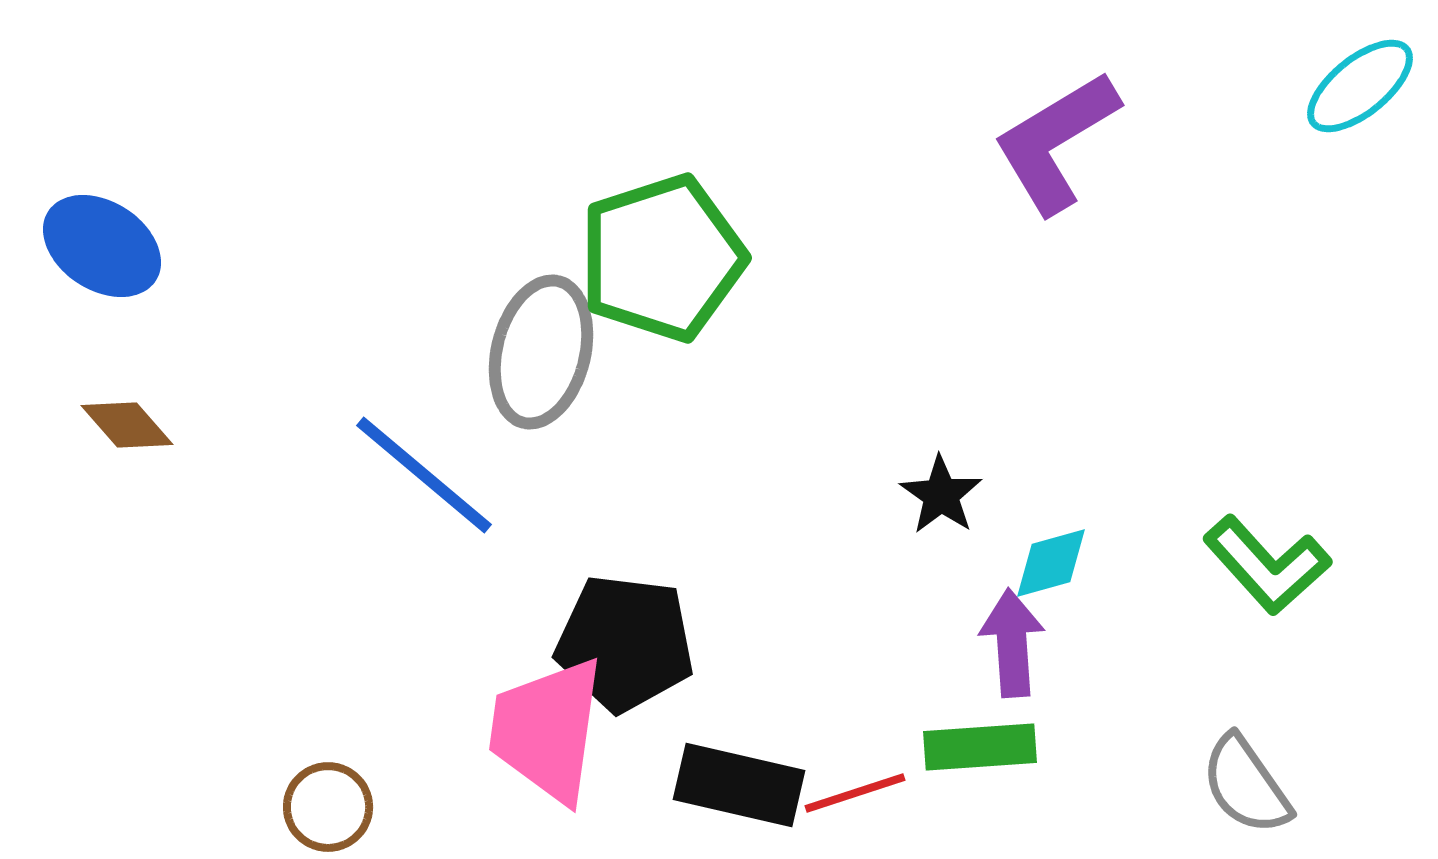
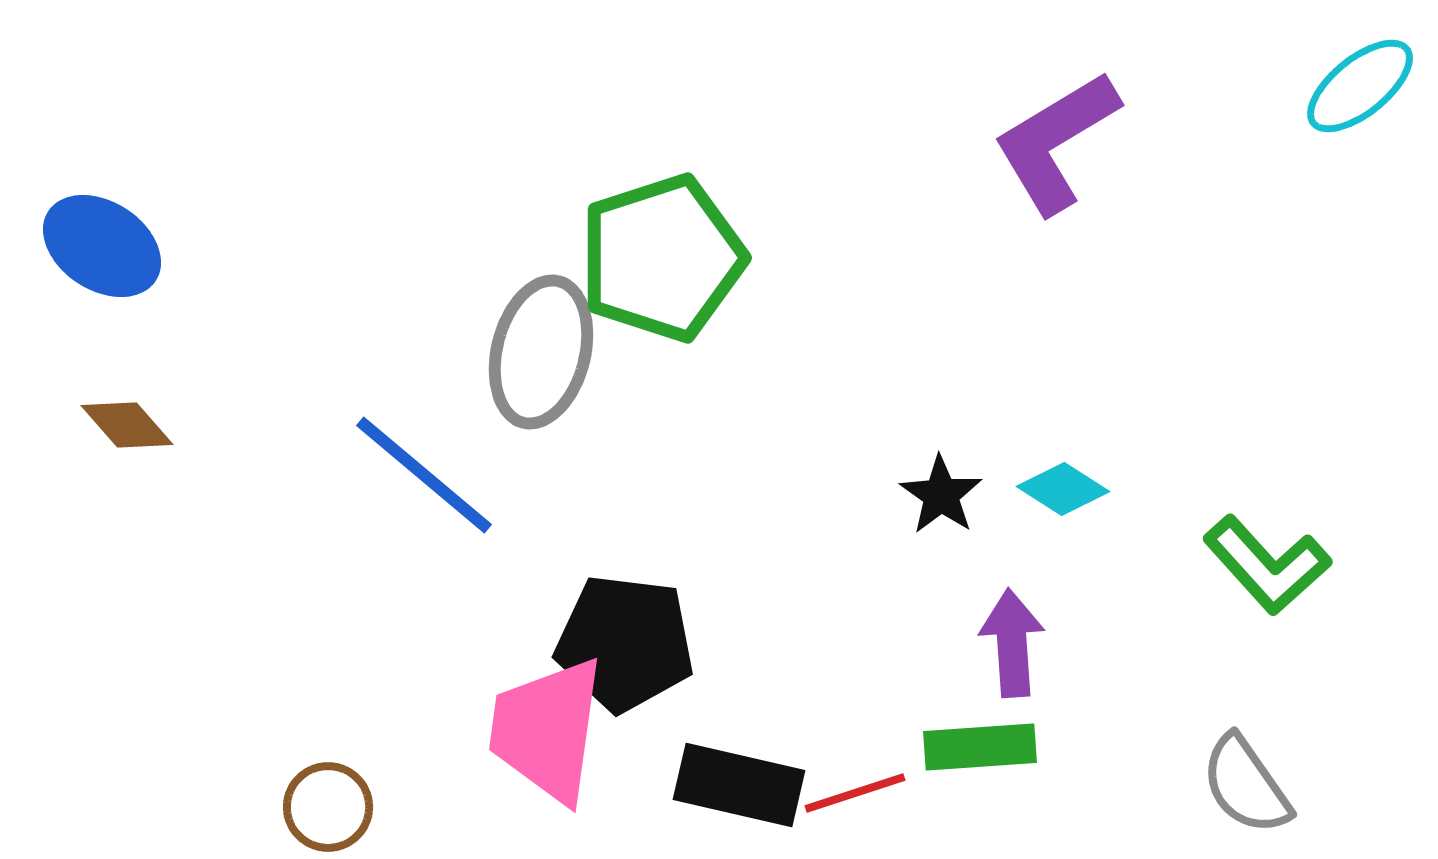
cyan diamond: moved 12 px right, 74 px up; rotated 48 degrees clockwise
